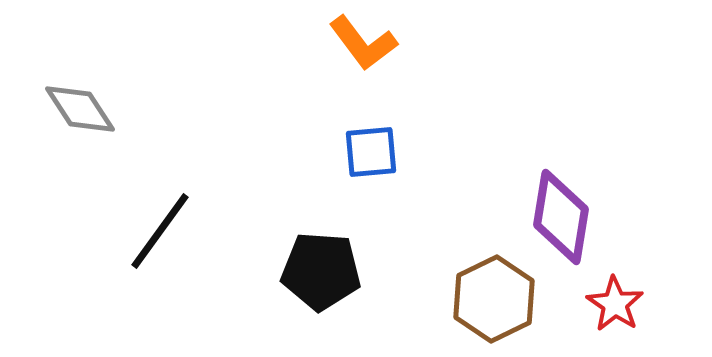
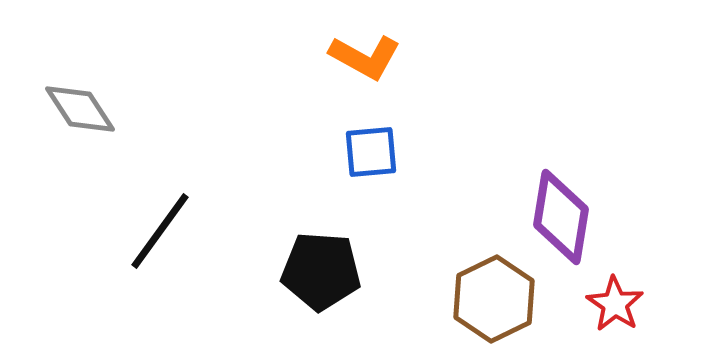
orange L-shape: moved 2 px right, 14 px down; rotated 24 degrees counterclockwise
